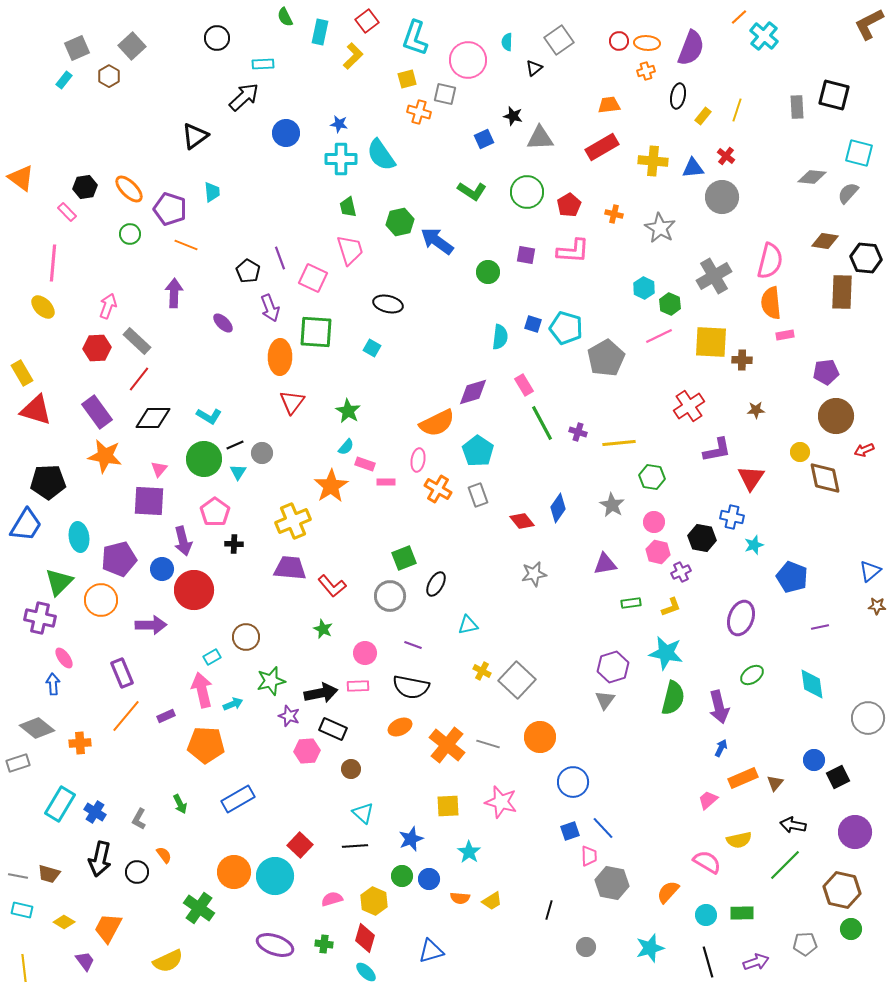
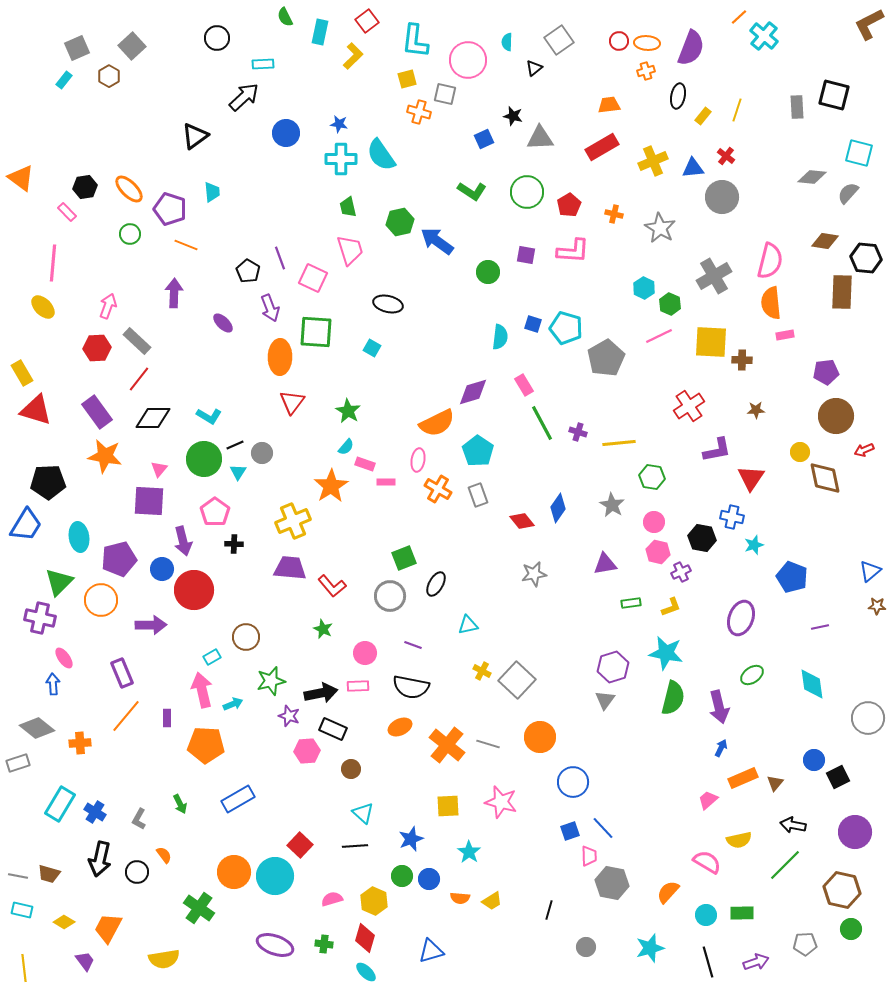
cyan L-shape at (415, 38): moved 3 px down; rotated 12 degrees counterclockwise
yellow cross at (653, 161): rotated 28 degrees counterclockwise
purple rectangle at (166, 716): moved 1 px right, 2 px down; rotated 66 degrees counterclockwise
yellow semicircle at (168, 961): moved 4 px left, 2 px up; rotated 16 degrees clockwise
